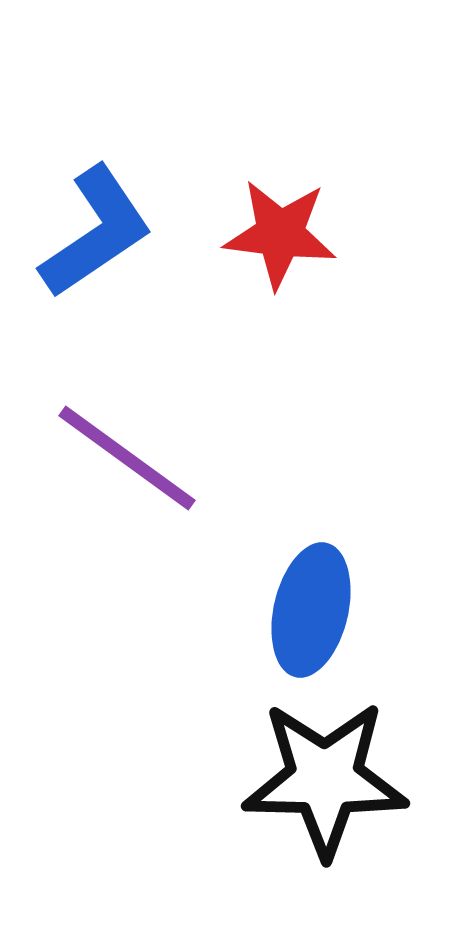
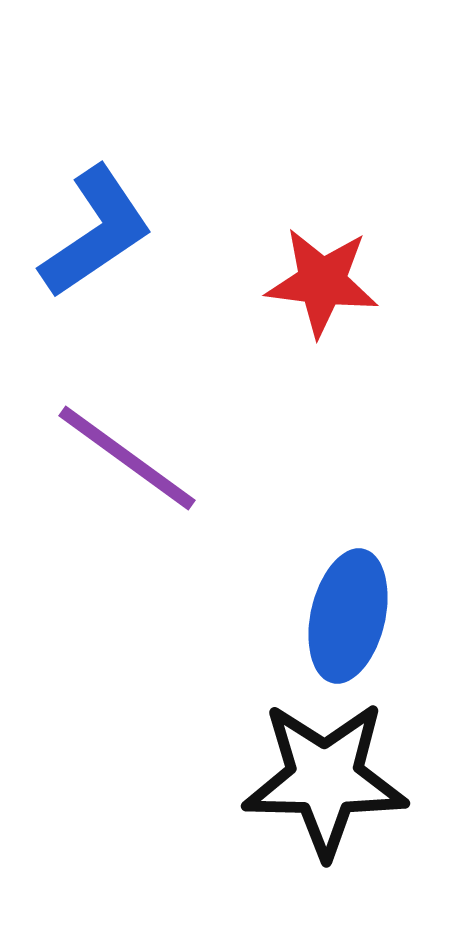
red star: moved 42 px right, 48 px down
blue ellipse: moved 37 px right, 6 px down
